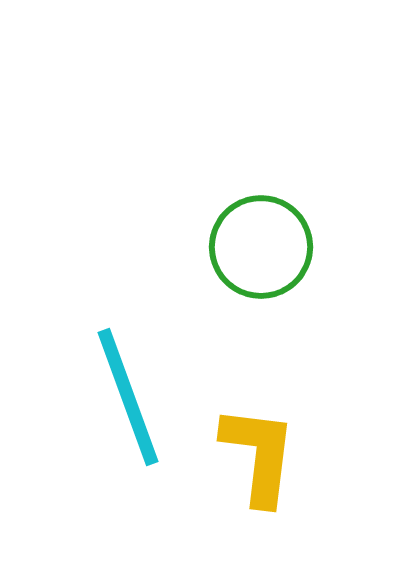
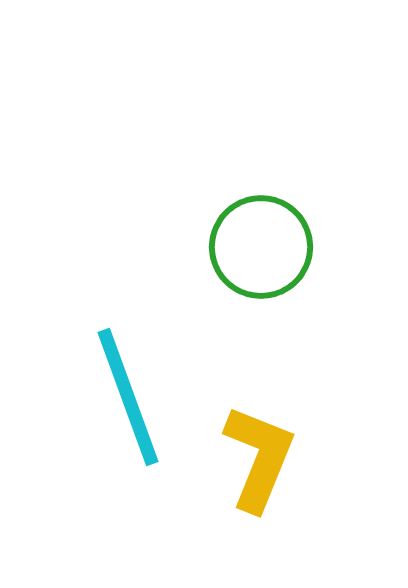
yellow L-shape: moved 3 px down; rotated 15 degrees clockwise
